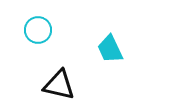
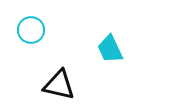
cyan circle: moved 7 px left
